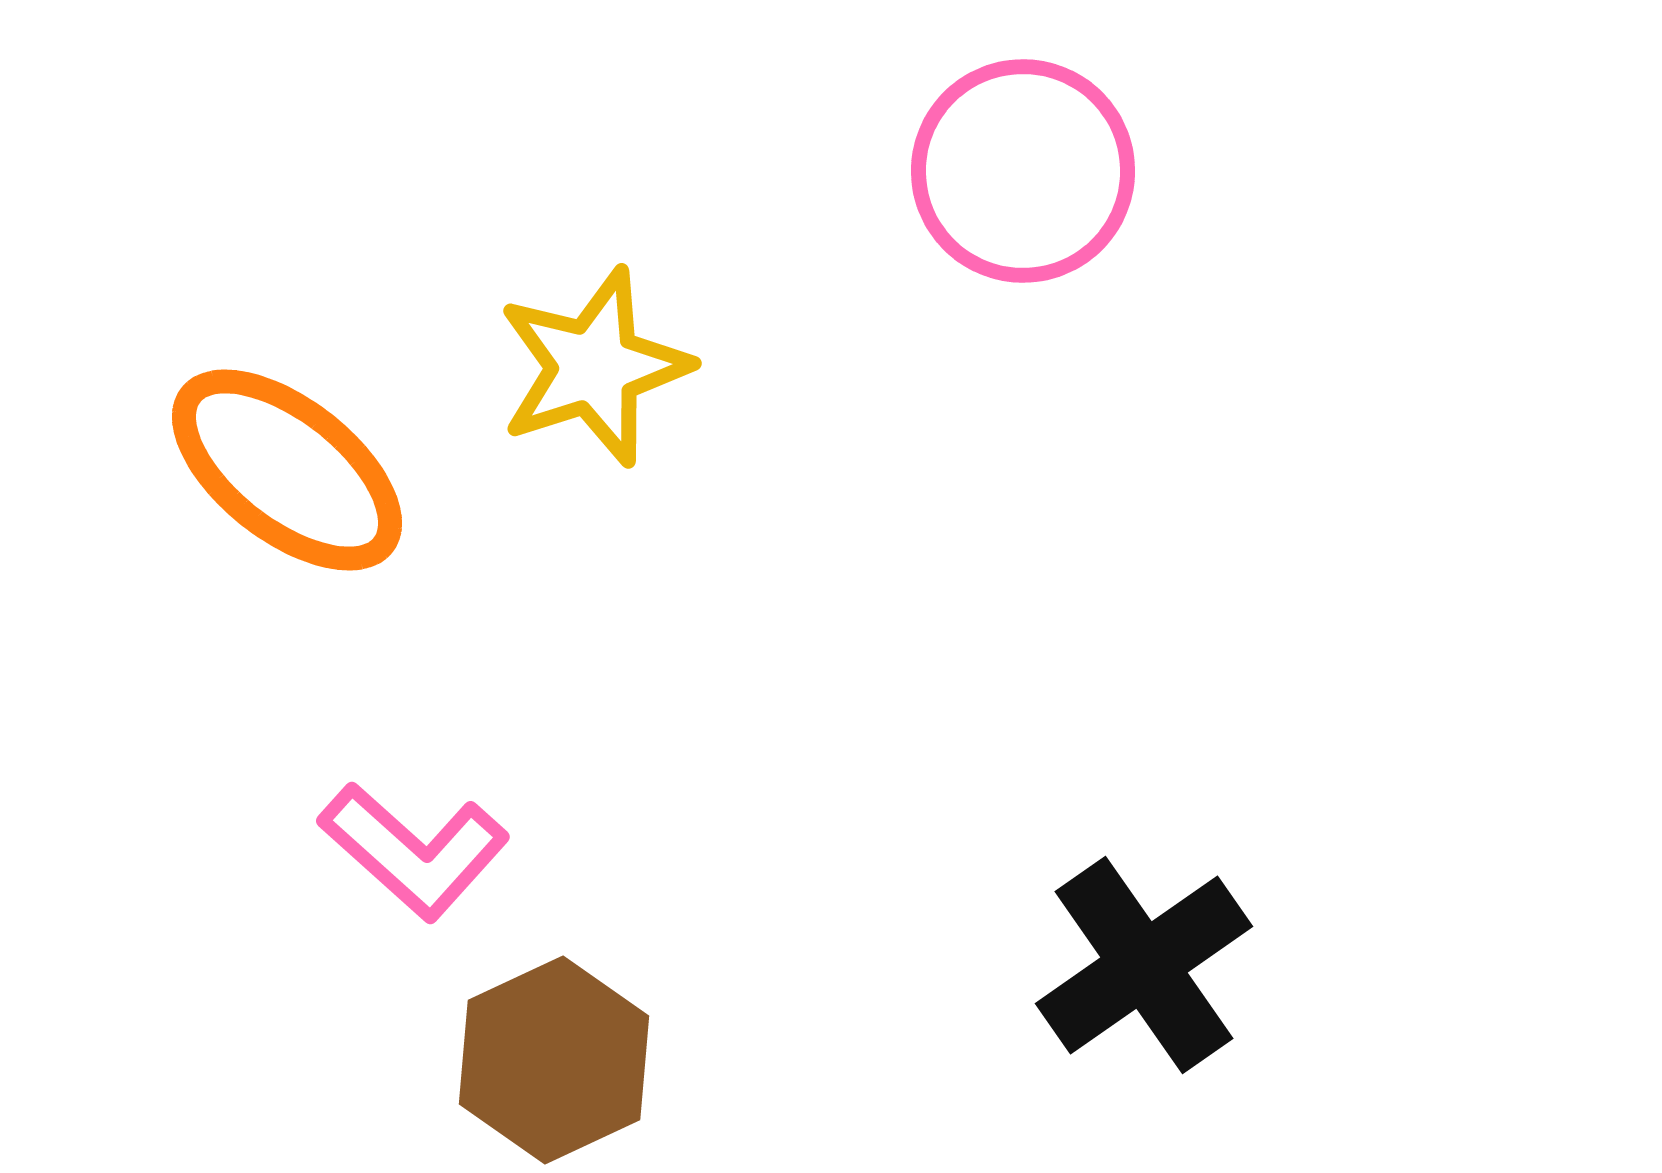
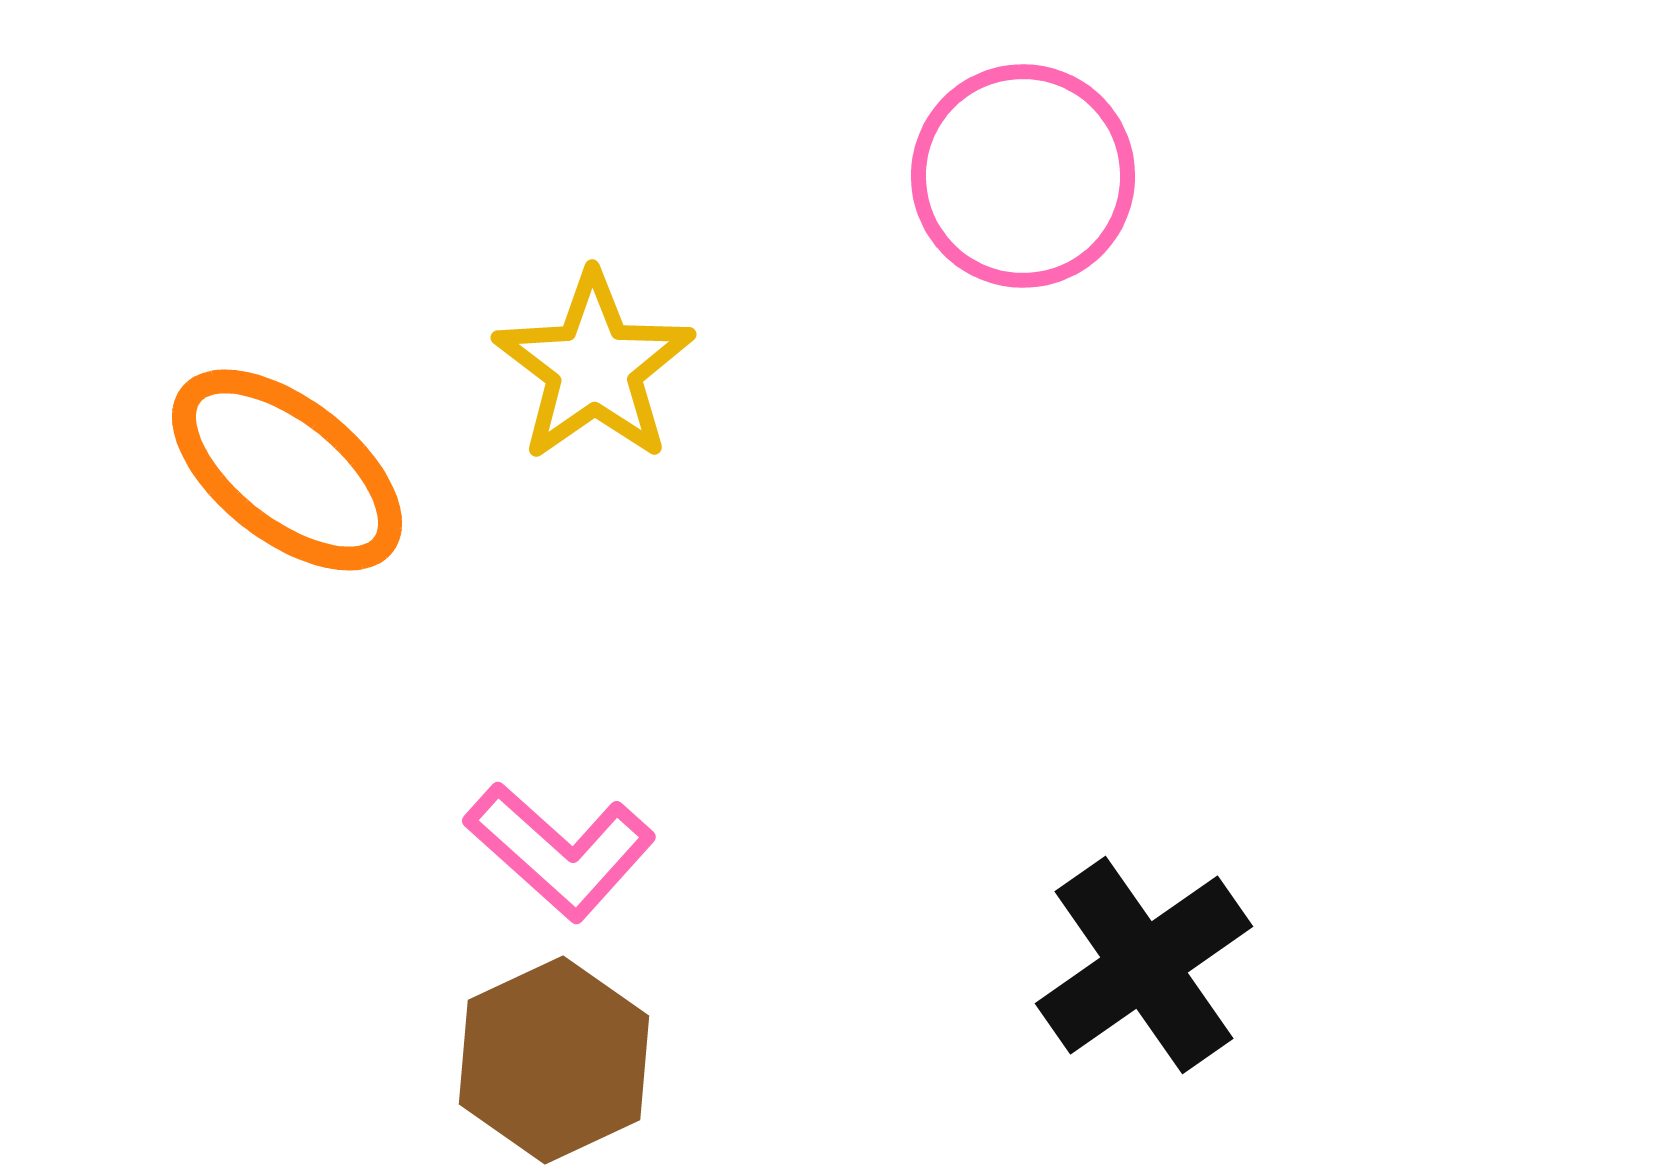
pink circle: moved 5 px down
yellow star: rotated 17 degrees counterclockwise
pink L-shape: moved 146 px right
